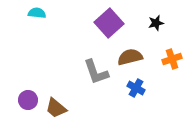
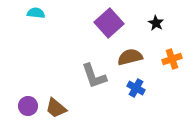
cyan semicircle: moved 1 px left
black star: rotated 28 degrees counterclockwise
gray L-shape: moved 2 px left, 4 px down
purple circle: moved 6 px down
